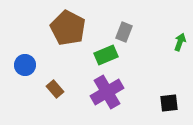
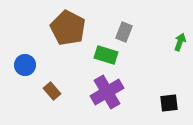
green rectangle: rotated 40 degrees clockwise
brown rectangle: moved 3 px left, 2 px down
